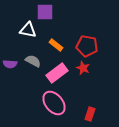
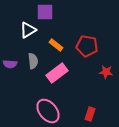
white triangle: rotated 42 degrees counterclockwise
gray semicircle: rotated 56 degrees clockwise
red star: moved 23 px right, 4 px down; rotated 16 degrees counterclockwise
pink ellipse: moved 6 px left, 8 px down
